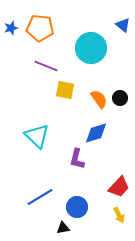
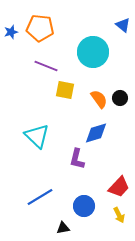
blue star: moved 4 px down
cyan circle: moved 2 px right, 4 px down
blue circle: moved 7 px right, 1 px up
